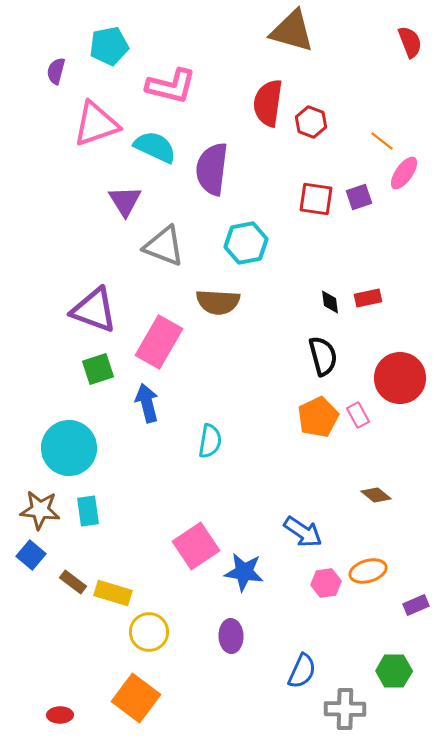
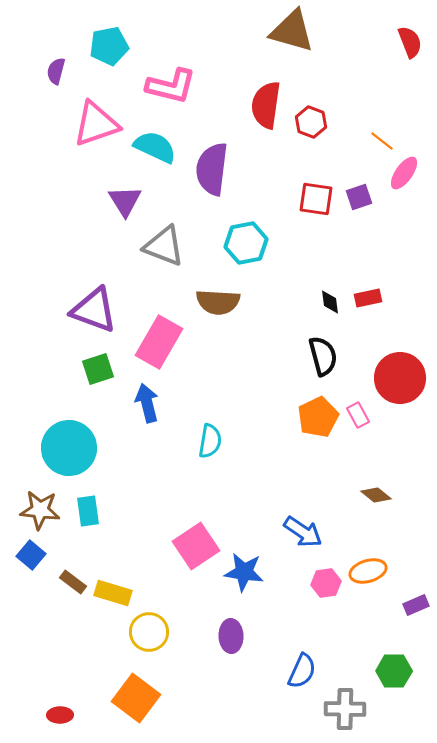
red semicircle at (268, 103): moved 2 px left, 2 px down
